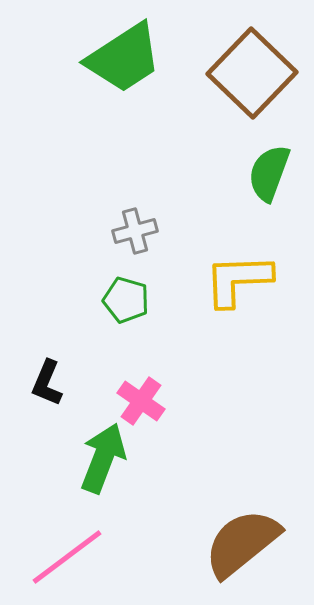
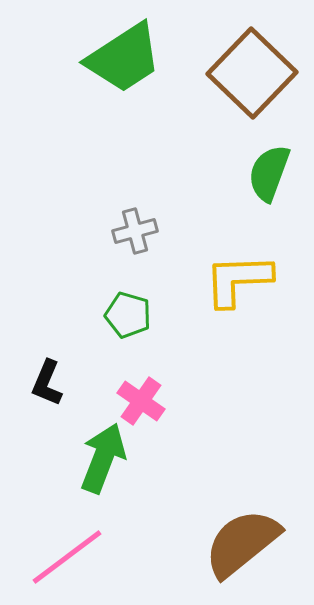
green pentagon: moved 2 px right, 15 px down
